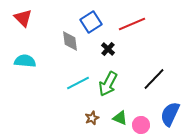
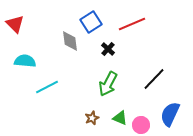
red triangle: moved 8 px left, 6 px down
cyan line: moved 31 px left, 4 px down
